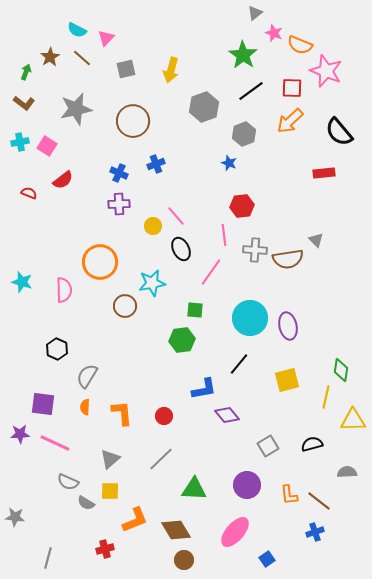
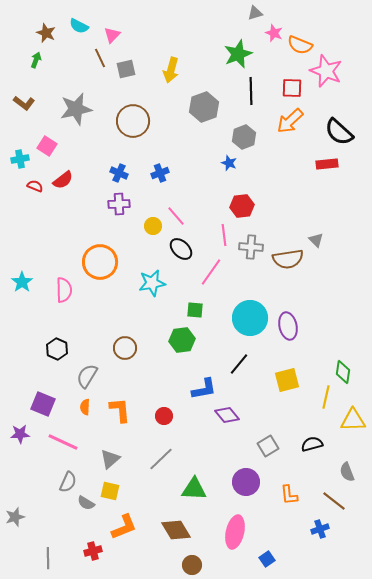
gray triangle at (255, 13): rotated 21 degrees clockwise
cyan semicircle at (77, 30): moved 2 px right, 4 px up
pink triangle at (106, 38): moved 6 px right, 3 px up
green star at (243, 55): moved 5 px left, 1 px up; rotated 16 degrees clockwise
brown star at (50, 57): moved 4 px left, 24 px up; rotated 18 degrees counterclockwise
brown line at (82, 58): moved 18 px right; rotated 24 degrees clockwise
green arrow at (26, 72): moved 10 px right, 12 px up
black line at (251, 91): rotated 56 degrees counterclockwise
black semicircle at (339, 132): rotated 8 degrees counterclockwise
gray hexagon at (244, 134): moved 3 px down
cyan cross at (20, 142): moved 17 px down
blue cross at (156, 164): moved 4 px right, 9 px down
red rectangle at (324, 173): moved 3 px right, 9 px up
red semicircle at (29, 193): moved 6 px right, 7 px up
black ellipse at (181, 249): rotated 20 degrees counterclockwise
gray cross at (255, 250): moved 4 px left, 3 px up
cyan star at (22, 282): rotated 20 degrees clockwise
brown circle at (125, 306): moved 42 px down
green diamond at (341, 370): moved 2 px right, 2 px down
purple square at (43, 404): rotated 15 degrees clockwise
orange L-shape at (122, 413): moved 2 px left, 3 px up
pink line at (55, 443): moved 8 px right, 1 px up
gray semicircle at (347, 472): rotated 108 degrees counterclockwise
gray semicircle at (68, 482): rotated 90 degrees counterclockwise
purple circle at (247, 485): moved 1 px left, 3 px up
yellow square at (110, 491): rotated 12 degrees clockwise
brown line at (319, 501): moved 15 px right
gray star at (15, 517): rotated 24 degrees counterclockwise
orange L-shape at (135, 520): moved 11 px left, 7 px down
pink ellipse at (235, 532): rotated 28 degrees counterclockwise
blue cross at (315, 532): moved 5 px right, 3 px up
red cross at (105, 549): moved 12 px left, 2 px down
gray line at (48, 558): rotated 15 degrees counterclockwise
brown circle at (184, 560): moved 8 px right, 5 px down
